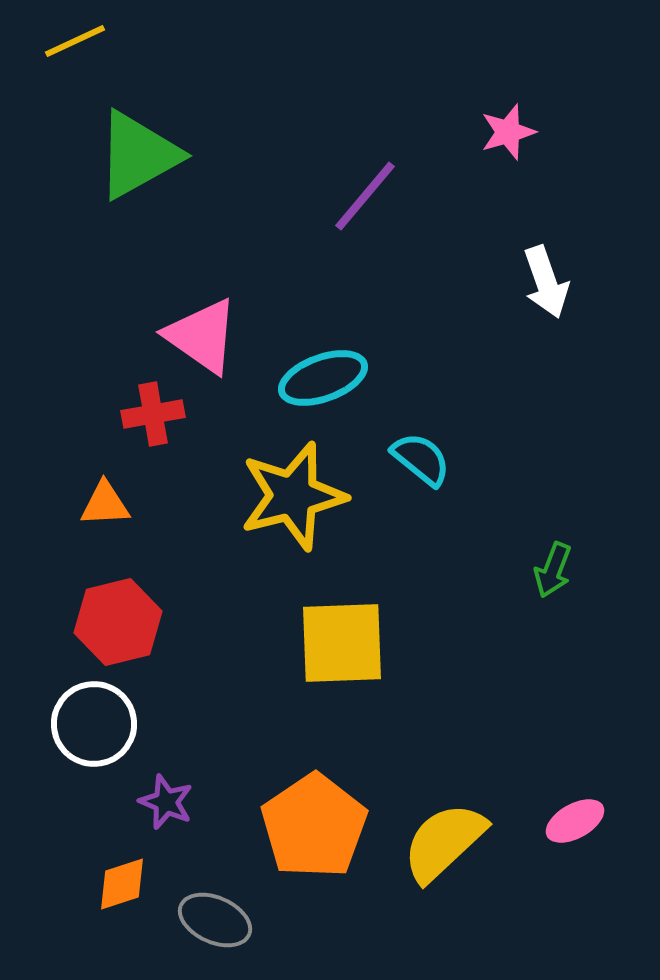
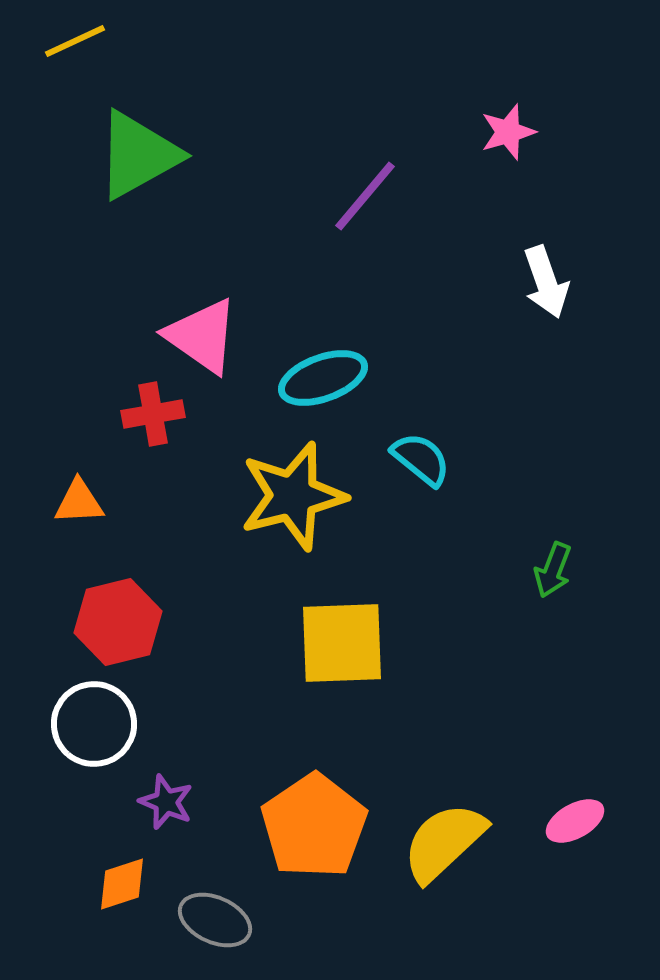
orange triangle: moved 26 px left, 2 px up
